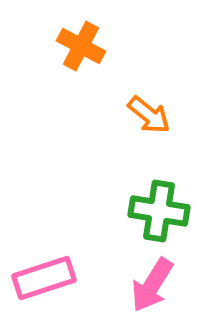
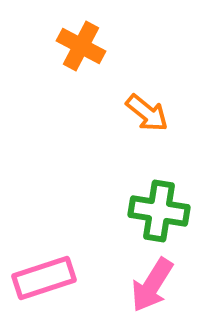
orange arrow: moved 2 px left, 2 px up
